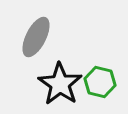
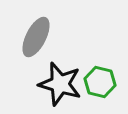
black star: rotated 18 degrees counterclockwise
